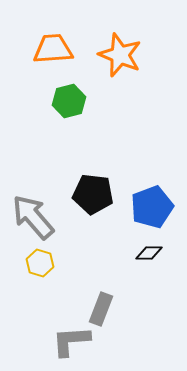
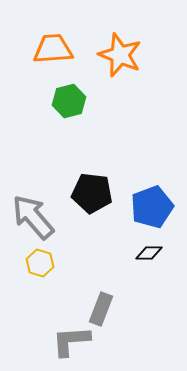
black pentagon: moved 1 px left, 1 px up
